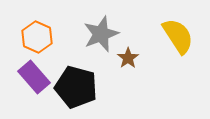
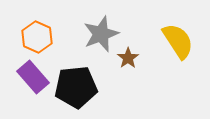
yellow semicircle: moved 5 px down
purple rectangle: moved 1 px left
black pentagon: rotated 21 degrees counterclockwise
